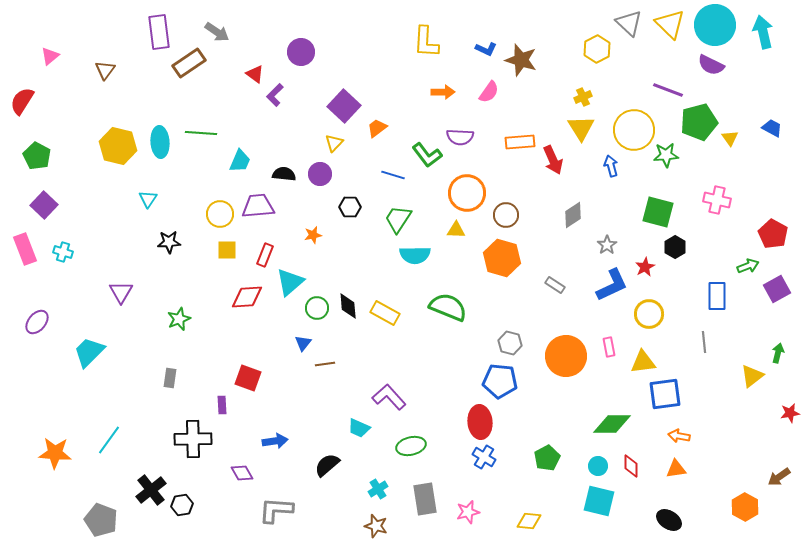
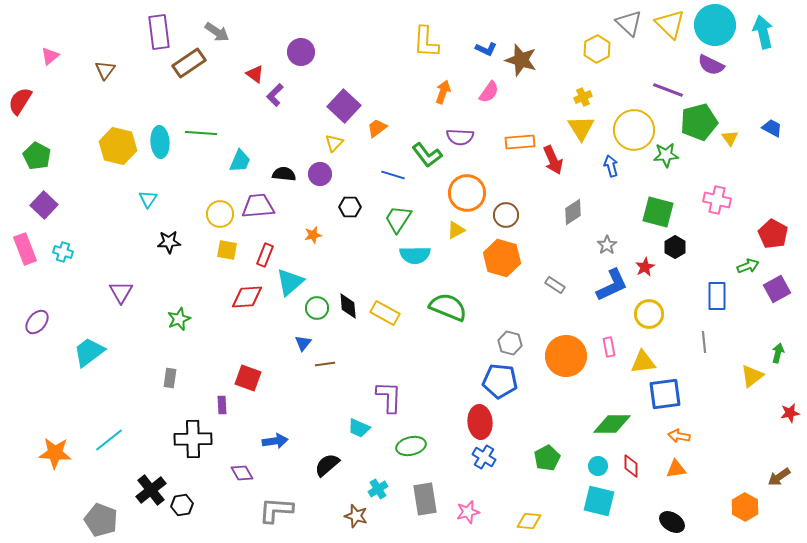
orange arrow at (443, 92): rotated 70 degrees counterclockwise
red semicircle at (22, 101): moved 2 px left
gray diamond at (573, 215): moved 3 px up
yellow triangle at (456, 230): rotated 30 degrees counterclockwise
yellow square at (227, 250): rotated 10 degrees clockwise
cyan trapezoid at (89, 352): rotated 8 degrees clockwise
purple L-shape at (389, 397): rotated 44 degrees clockwise
cyan line at (109, 440): rotated 16 degrees clockwise
black ellipse at (669, 520): moved 3 px right, 2 px down
brown star at (376, 526): moved 20 px left, 10 px up
